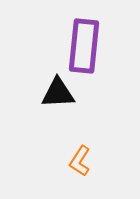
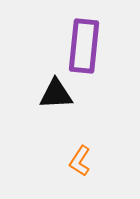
black triangle: moved 2 px left, 1 px down
